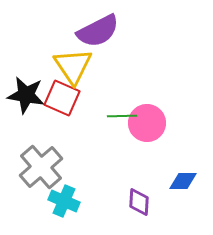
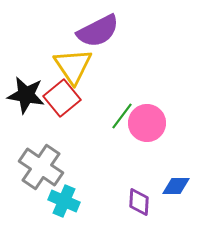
red square: rotated 27 degrees clockwise
green line: rotated 52 degrees counterclockwise
gray cross: rotated 15 degrees counterclockwise
blue diamond: moved 7 px left, 5 px down
